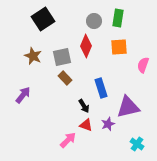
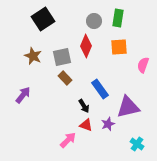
blue rectangle: moved 1 px left, 1 px down; rotated 18 degrees counterclockwise
